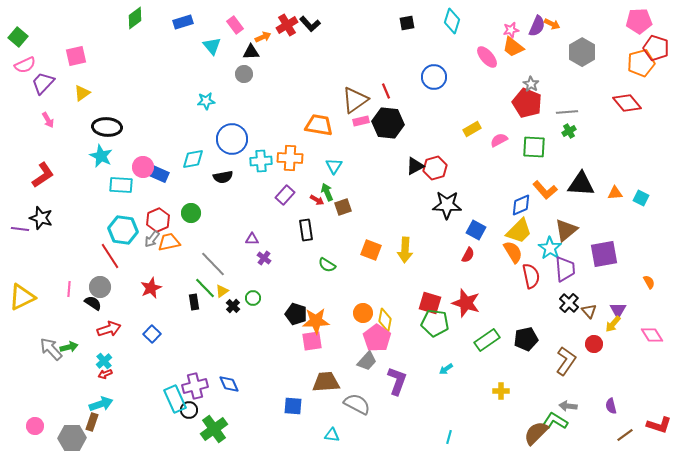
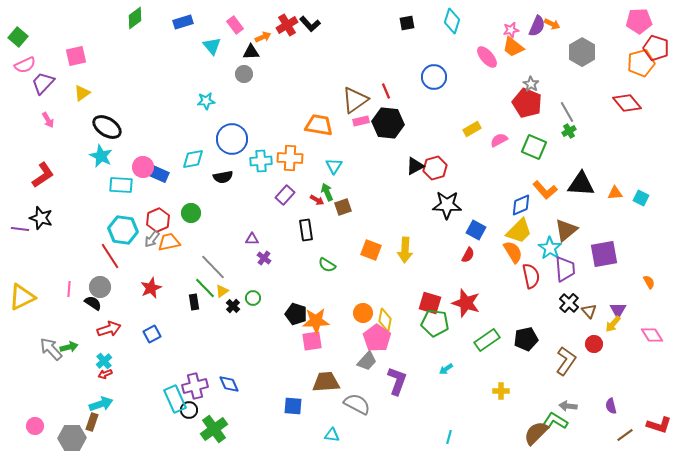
gray line at (567, 112): rotated 65 degrees clockwise
black ellipse at (107, 127): rotated 28 degrees clockwise
green square at (534, 147): rotated 20 degrees clockwise
gray line at (213, 264): moved 3 px down
blue square at (152, 334): rotated 18 degrees clockwise
